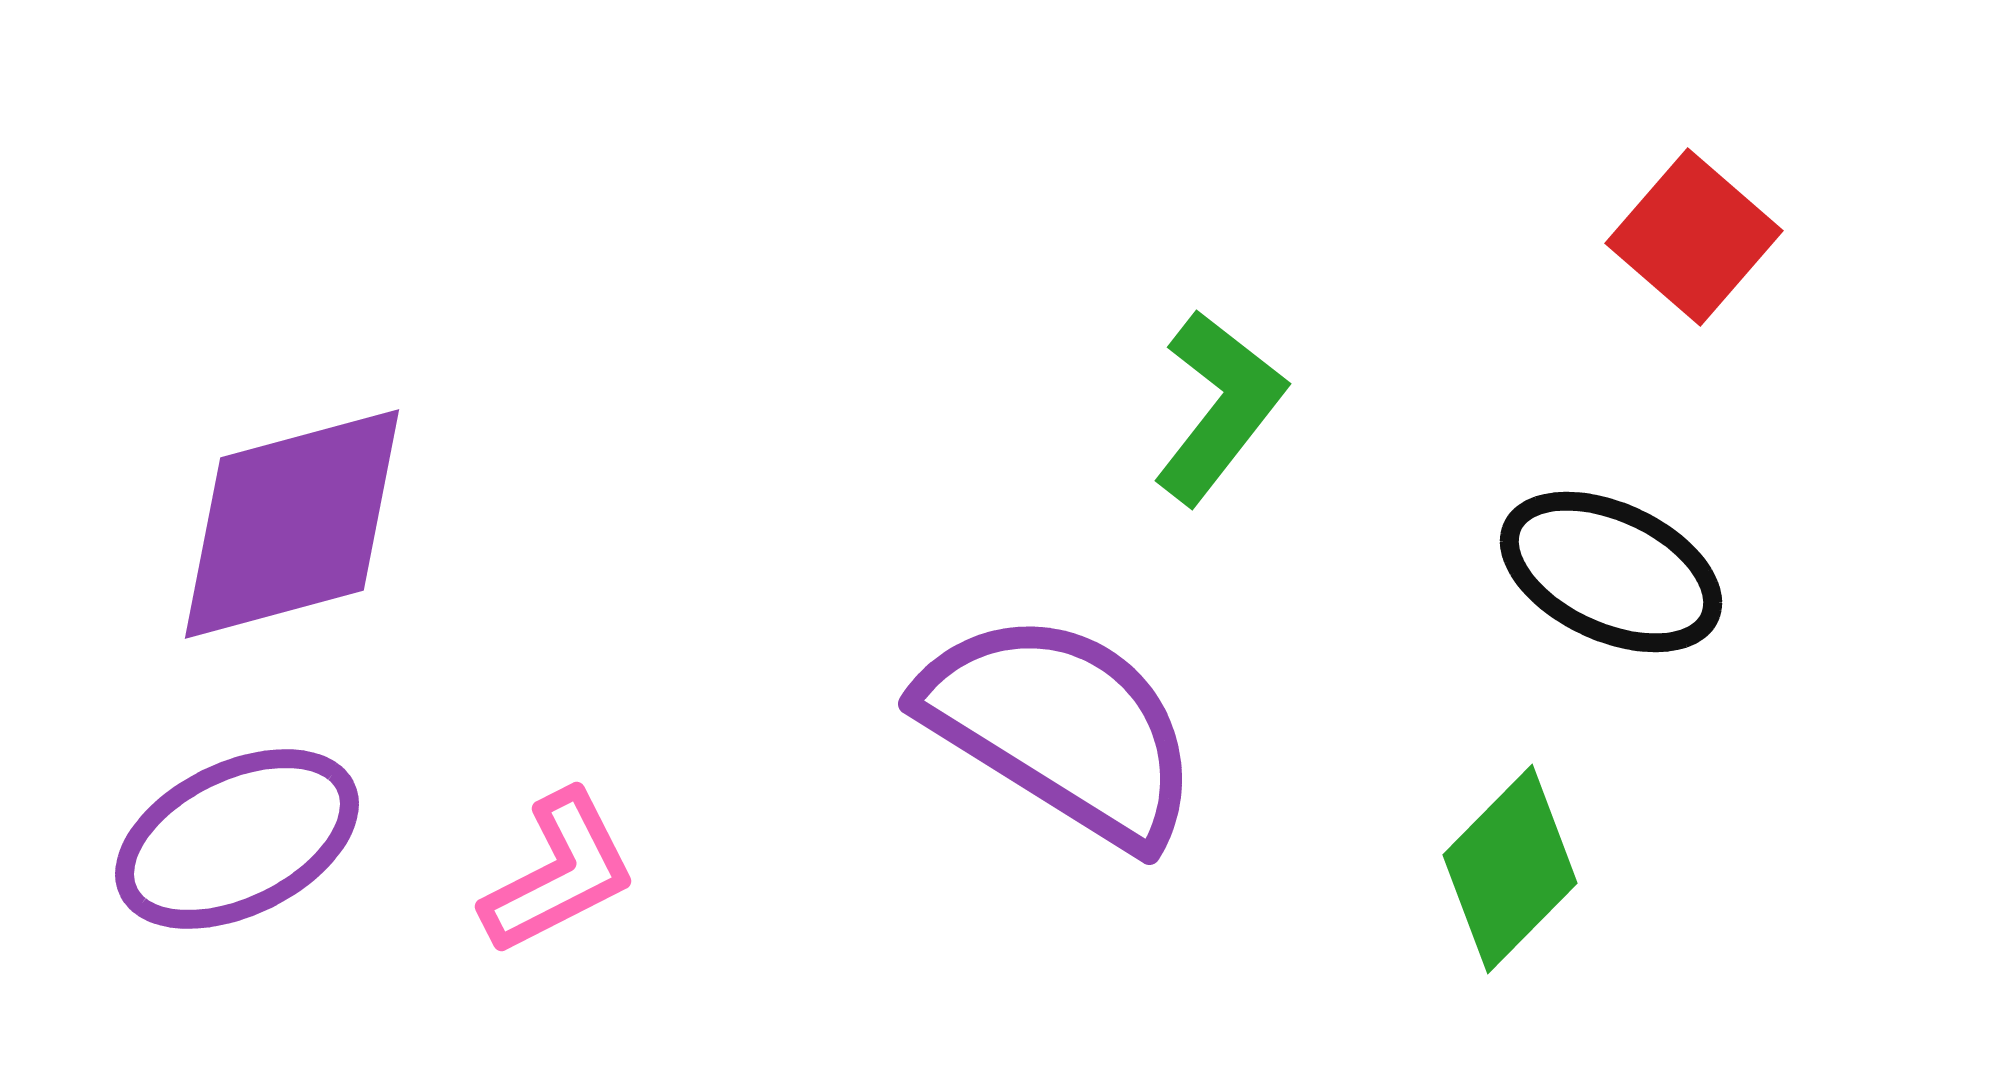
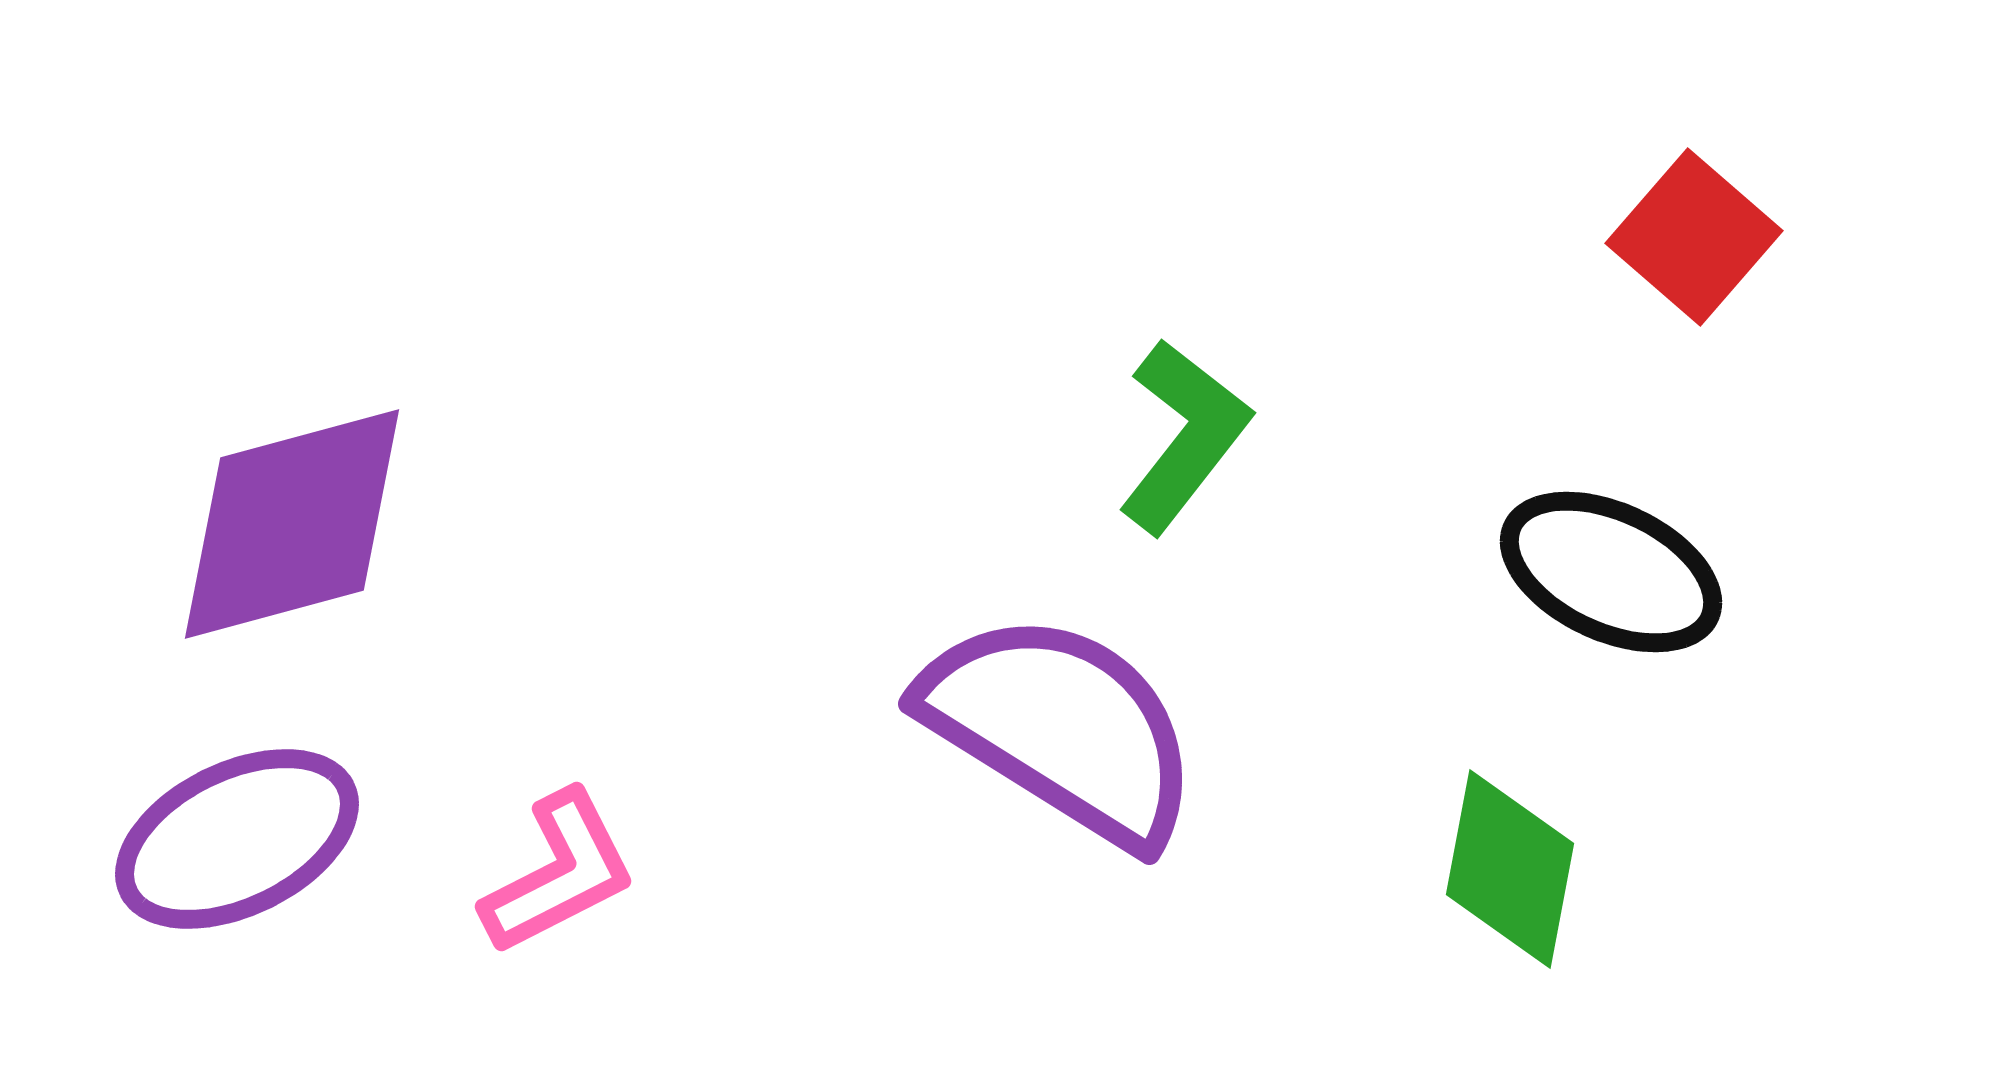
green L-shape: moved 35 px left, 29 px down
green diamond: rotated 34 degrees counterclockwise
